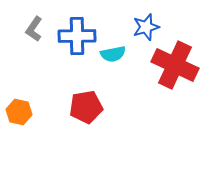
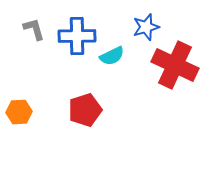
gray L-shape: rotated 130 degrees clockwise
cyan semicircle: moved 1 px left, 2 px down; rotated 15 degrees counterclockwise
red pentagon: moved 1 px left, 3 px down; rotated 8 degrees counterclockwise
orange hexagon: rotated 15 degrees counterclockwise
